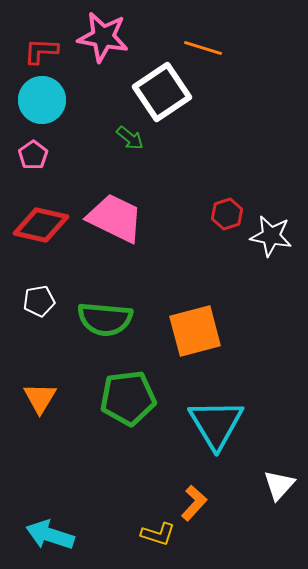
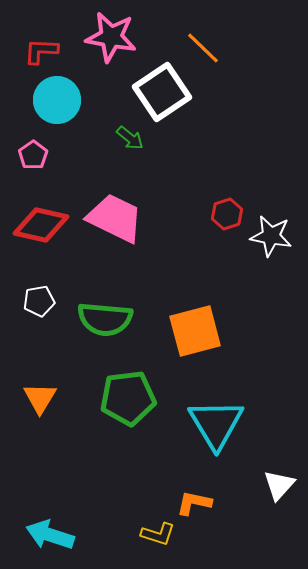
pink star: moved 8 px right
orange line: rotated 27 degrees clockwise
cyan circle: moved 15 px right
orange L-shape: rotated 120 degrees counterclockwise
